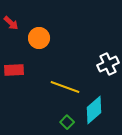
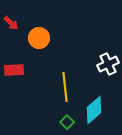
yellow line: rotated 64 degrees clockwise
